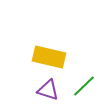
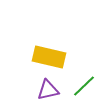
purple triangle: rotated 30 degrees counterclockwise
